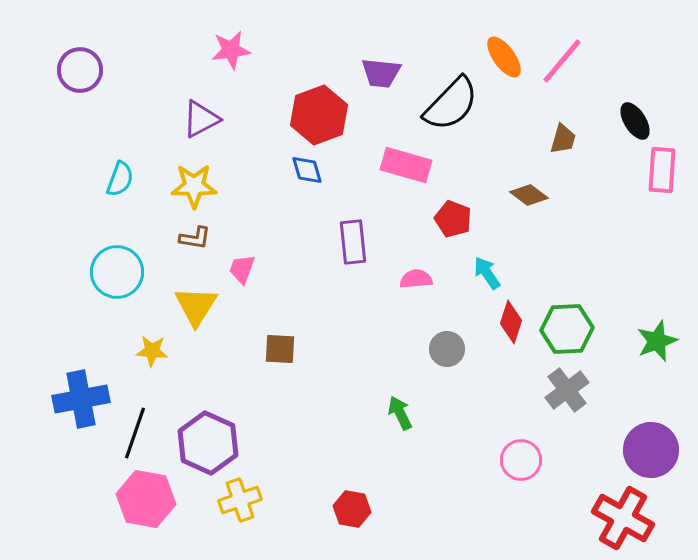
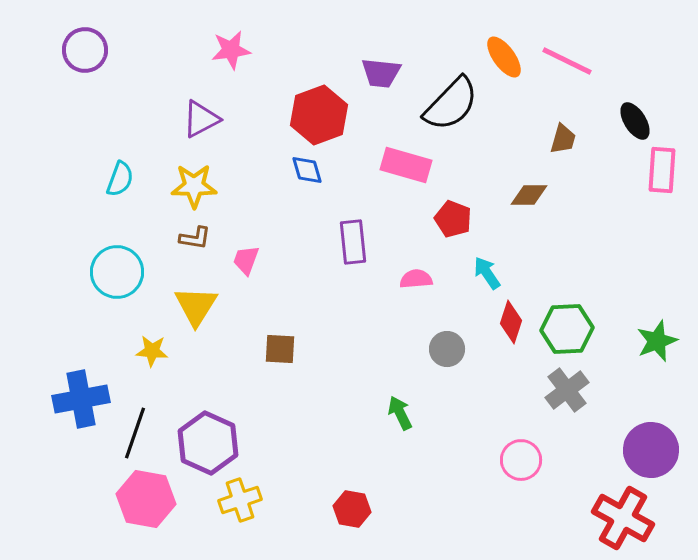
pink line at (562, 61): moved 5 px right; rotated 76 degrees clockwise
purple circle at (80, 70): moved 5 px right, 20 px up
brown diamond at (529, 195): rotated 36 degrees counterclockwise
pink trapezoid at (242, 269): moved 4 px right, 9 px up
